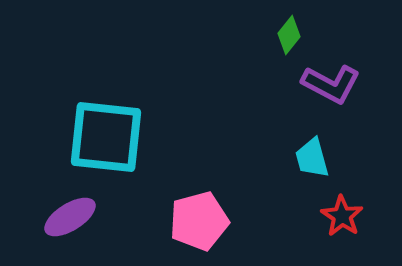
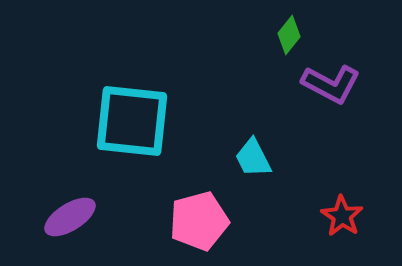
cyan square: moved 26 px right, 16 px up
cyan trapezoid: moved 59 px left; rotated 12 degrees counterclockwise
